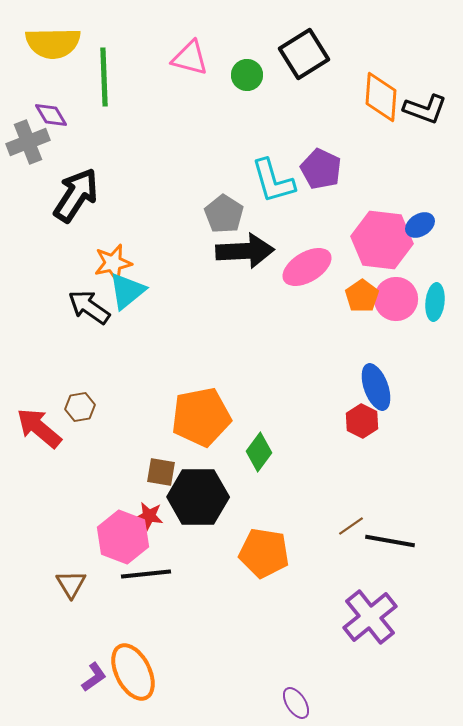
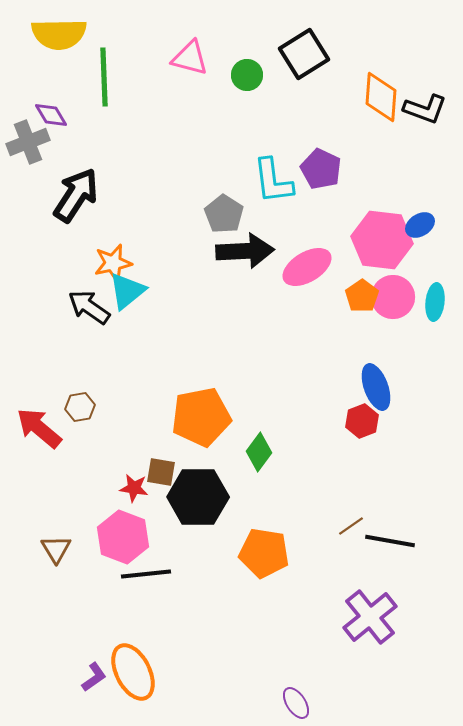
yellow semicircle at (53, 43): moved 6 px right, 9 px up
cyan L-shape at (273, 181): rotated 9 degrees clockwise
pink circle at (396, 299): moved 3 px left, 2 px up
red hexagon at (362, 421): rotated 12 degrees clockwise
red star at (149, 516): moved 15 px left, 28 px up
brown triangle at (71, 584): moved 15 px left, 35 px up
